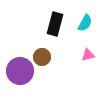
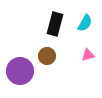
brown circle: moved 5 px right, 1 px up
